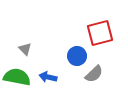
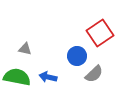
red square: rotated 20 degrees counterclockwise
gray triangle: rotated 32 degrees counterclockwise
